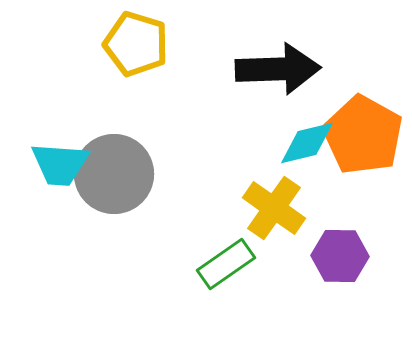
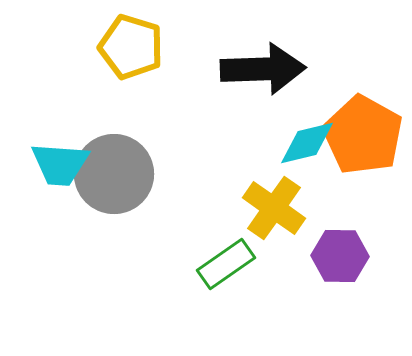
yellow pentagon: moved 5 px left, 3 px down
black arrow: moved 15 px left
